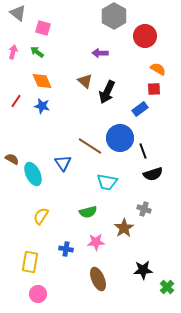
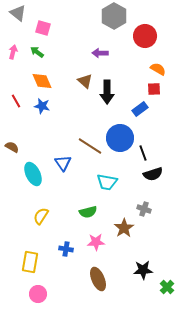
black arrow: rotated 25 degrees counterclockwise
red line: rotated 64 degrees counterclockwise
black line: moved 2 px down
brown semicircle: moved 12 px up
